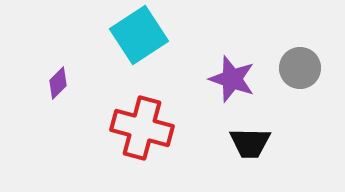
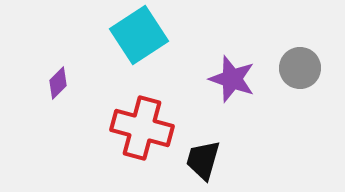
black trapezoid: moved 47 px left, 17 px down; rotated 105 degrees clockwise
